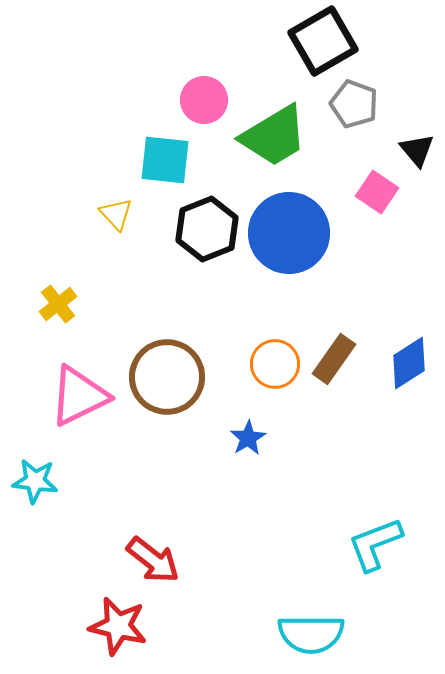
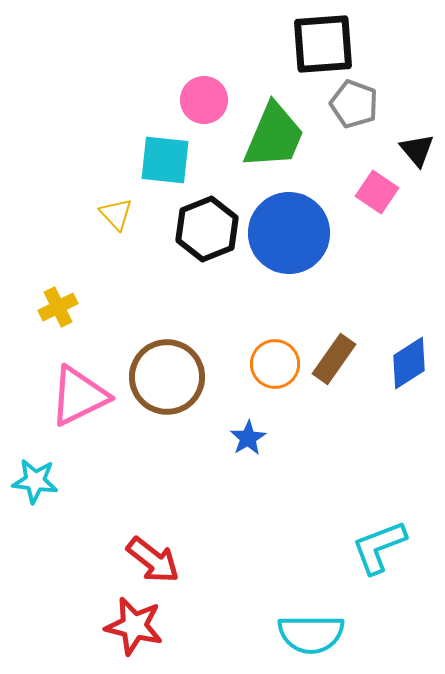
black square: moved 3 px down; rotated 26 degrees clockwise
green trapezoid: rotated 36 degrees counterclockwise
yellow cross: moved 3 px down; rotated 12 degrees clockwise
cyan L-shape: moved 4 px right, 3 px down
red star: moved 16 px right
